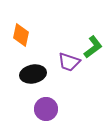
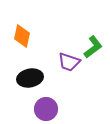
orange diamond: moved 1 px right, 1 px down
black ellipse: moved 3 px left, 4 px down
